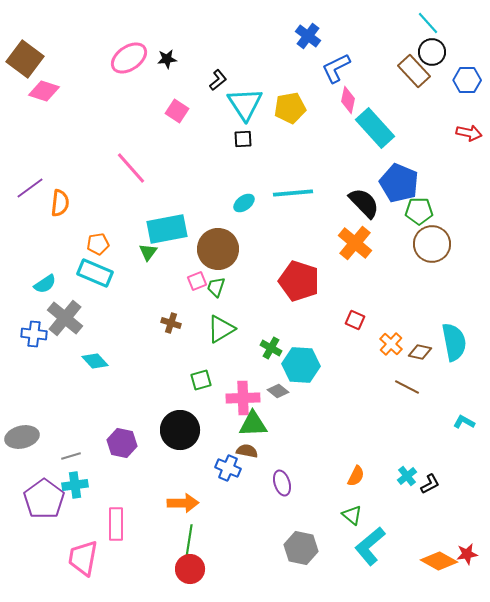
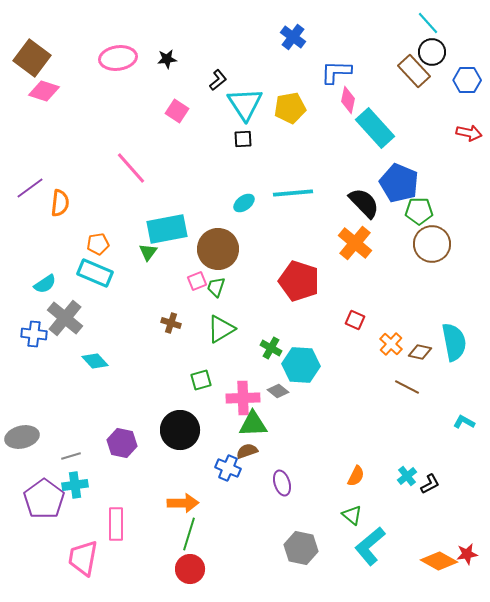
blue cross at (308, 36): moved 15 px left, 1 px down
pink ellipse at (129, 58): moved 11 px left; rotated 27 degrees clockwise
brown square at (25, 59): moved 7 px right, 1 px up
blue L-shape at (336, 68): moved 4 px down; rotated 28 degrees clockwise
brown semicircle at (247, 451): rotated 30 degrees counterclockwise
green line at (189, 541): moved 7 px up; rotated 8 degrees clockwise
